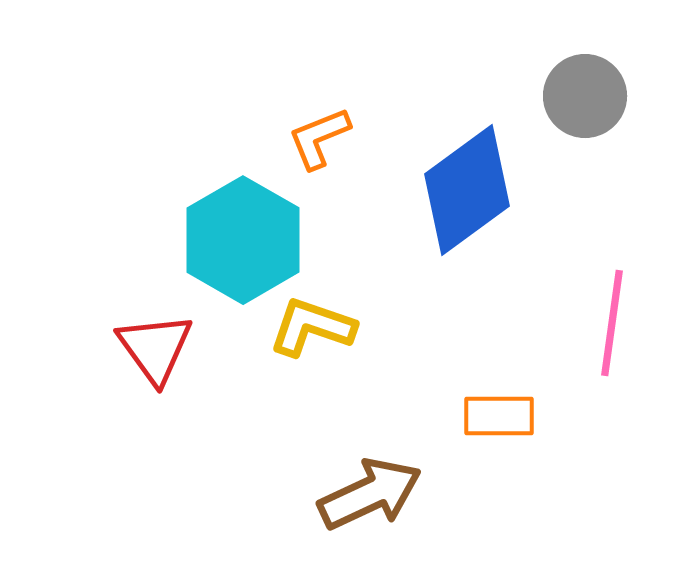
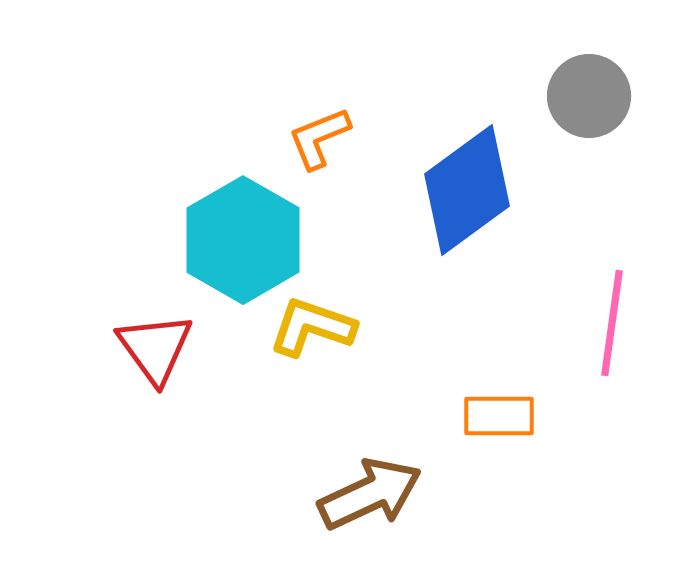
gray circle: moved 4 px right
